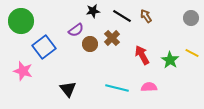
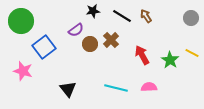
brown cross: moved 1 px left, 2 px down
cyan line: moved 1 px left
